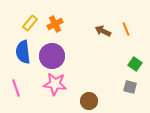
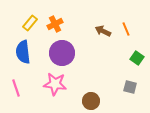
purple circle: moved 10 px right, 3 px up
green square: moved 2 px right, 6 px up
brown circle: moved 2 px right
